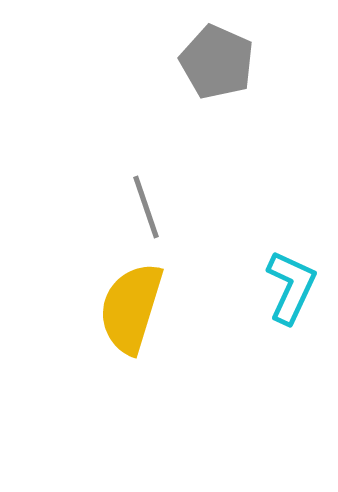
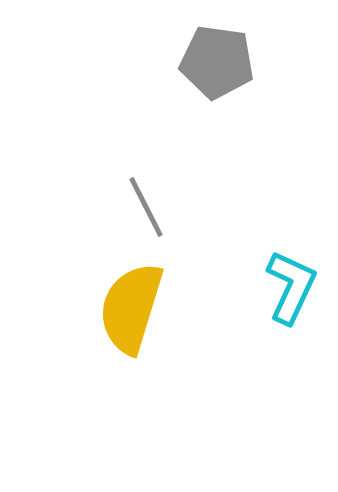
gray pentagon: rotated 16 degrees counterclockwise
gray line: rotated 8 degrees counterclockwise
